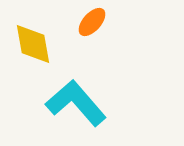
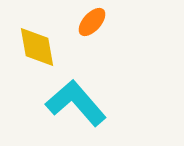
yellow diamond: moved 4 px right, 3 px down
